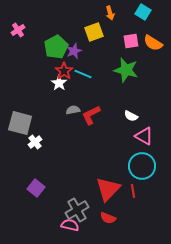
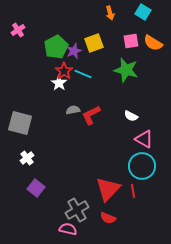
yellow square: moved 11 px down
pink triangle: moved 3 px down
white cross: moved 8 px left, 16 px down
pink semicircle: moved 2 px left, 4 px down
